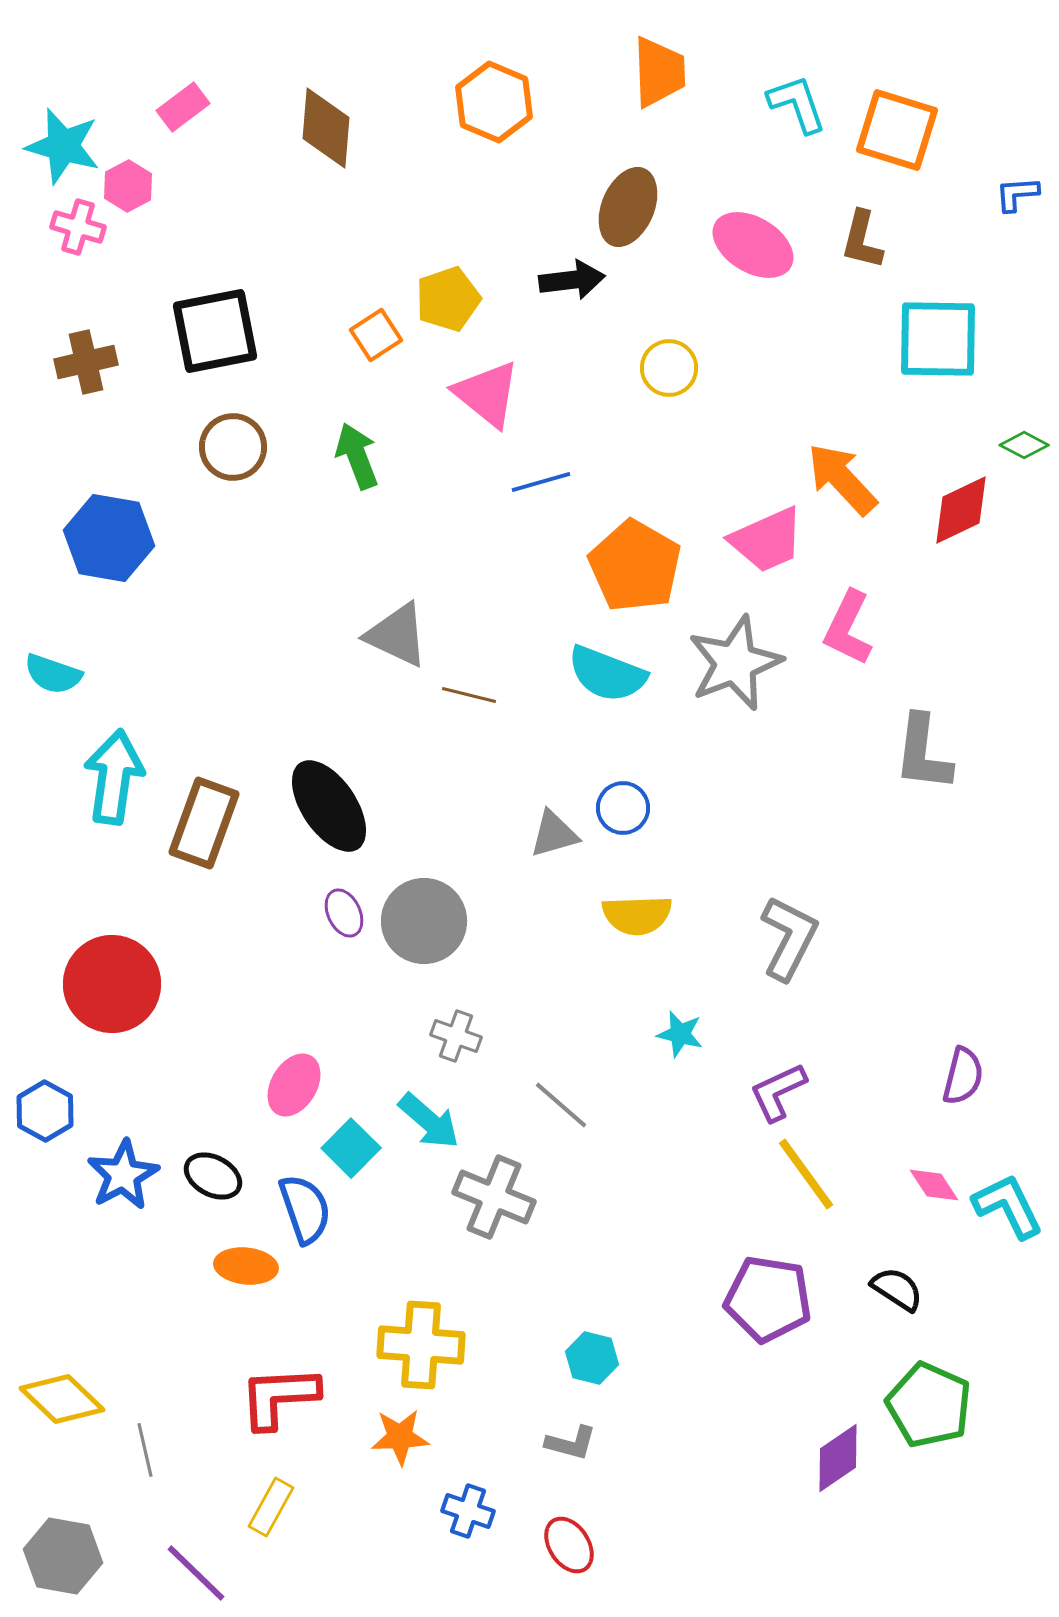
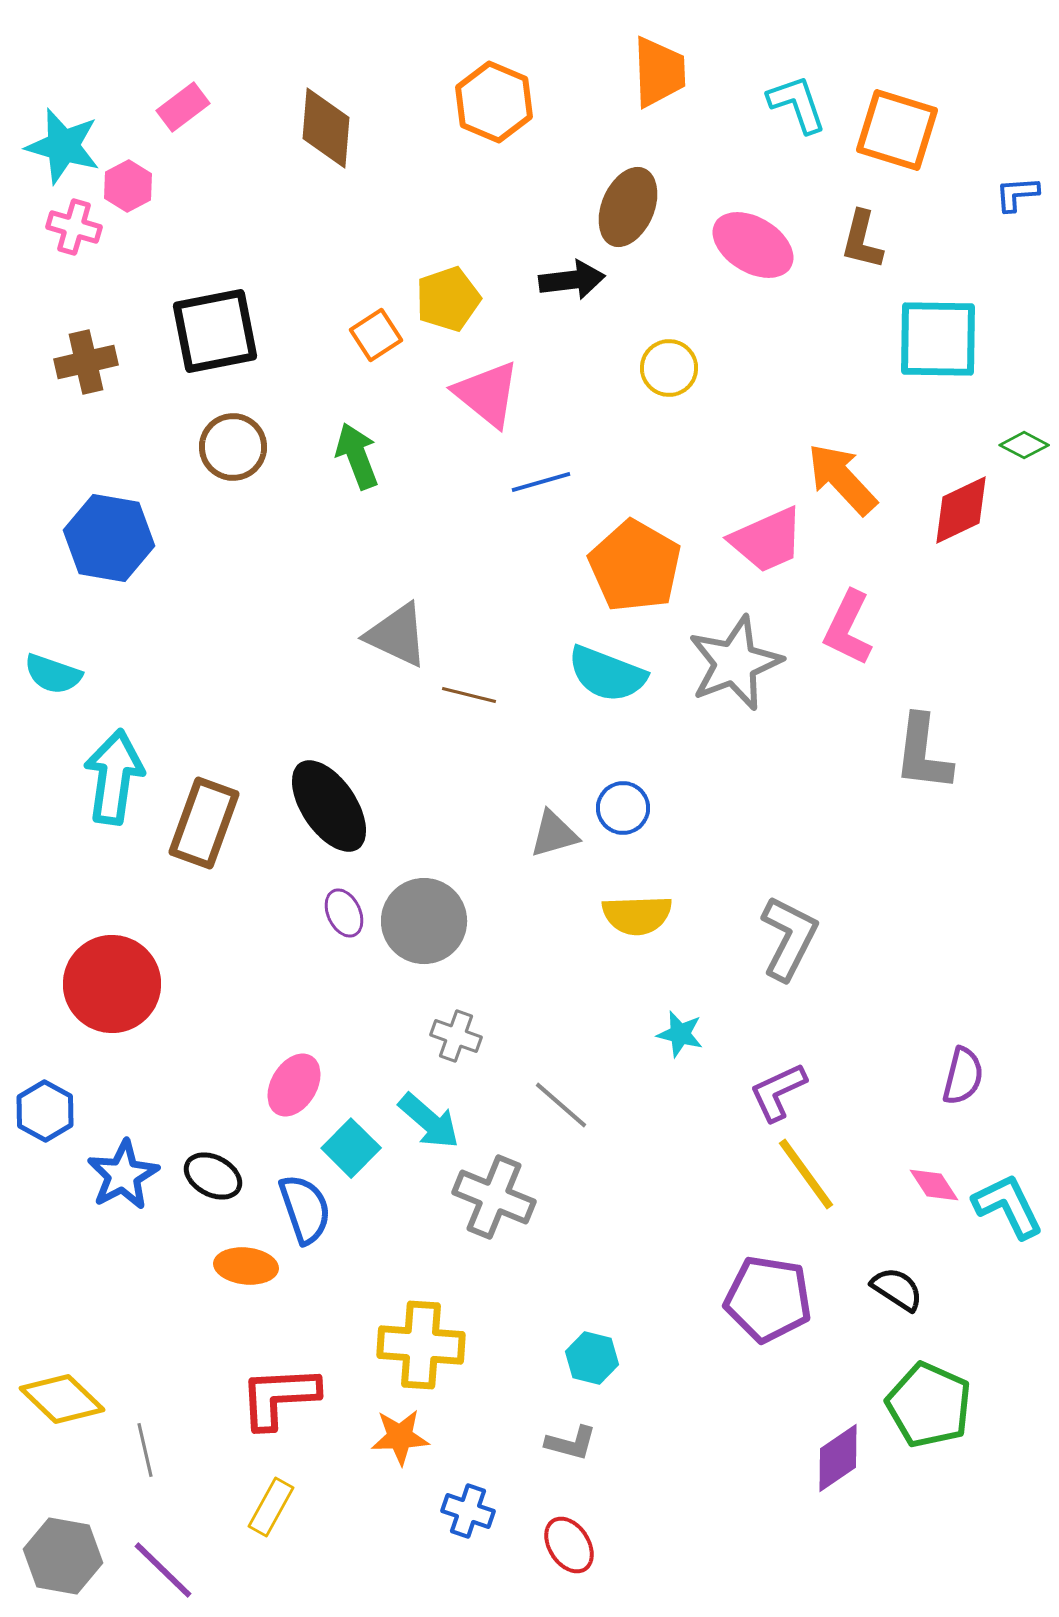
pink cross at (78, 227): moved 4 px left
purple line at (196, 1573): moved 33 px left, 3 px up
